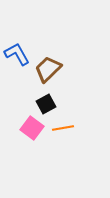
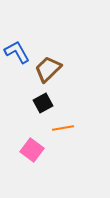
blue L-shape: moved 2 px up
black square: moved 3 px left, 1 px up
pink square: moved 22 px down
